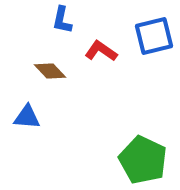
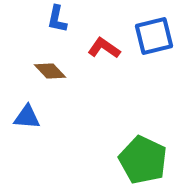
blue L-shape: moved 5 px left, 1 px up
red L-shape: moved 3 px right, 3 px up
